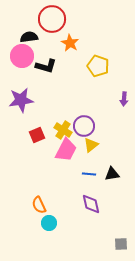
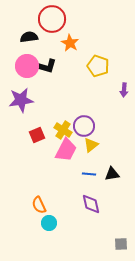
pink circle: moved 5 px right, 10 px down
purple arrow: moved 9 px up
